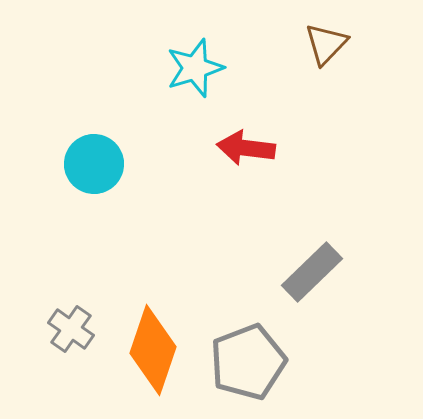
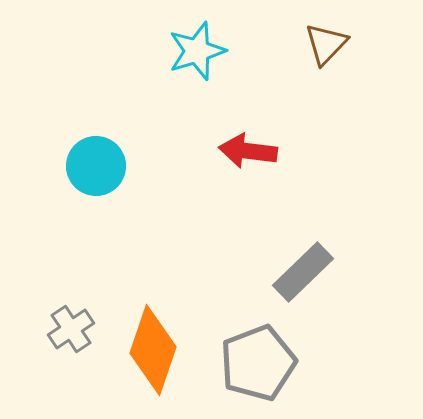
cyan star: moved 2 px right, 17 px up
red arrow: moved 2 px right, 3 px down
cyan circle: moved 2 px right, 2 px down
gray rectangle: moved 9 px left
gray cross: rotated 21 degrees clockwise
gray pentagon: moved 10 px right, 1 px down
